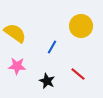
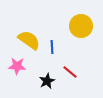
yellow semicircle: moved 14 px right, 7 px down
blue line: rotated 32 degrees counterclockwise
red line: moved 8 px left, 2 px up
black star: rotated 21 degrees clockwise
